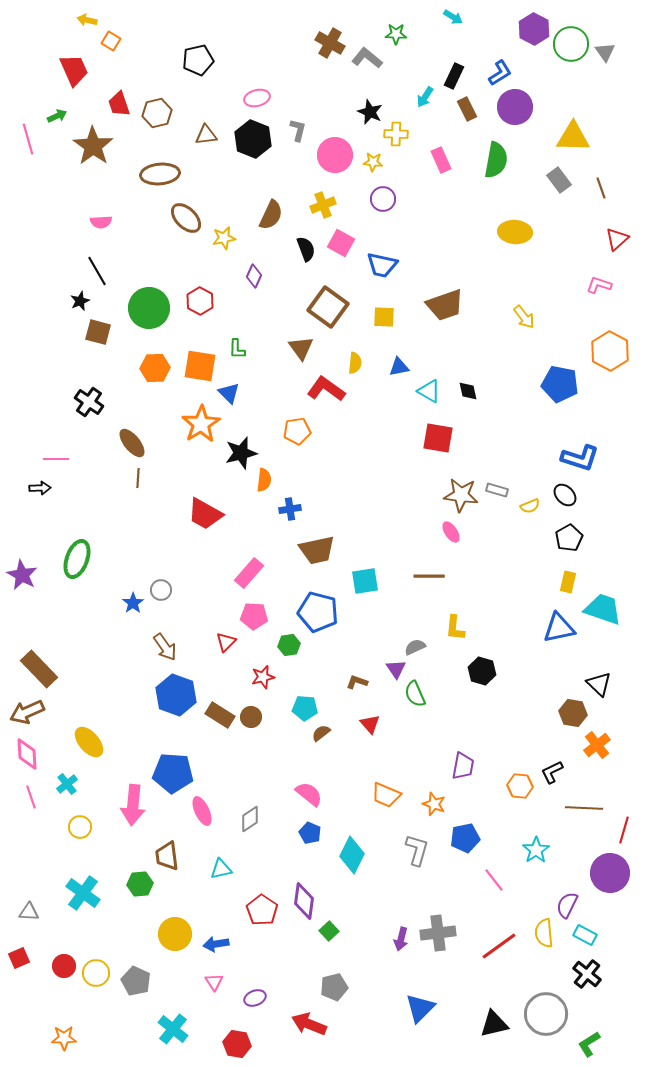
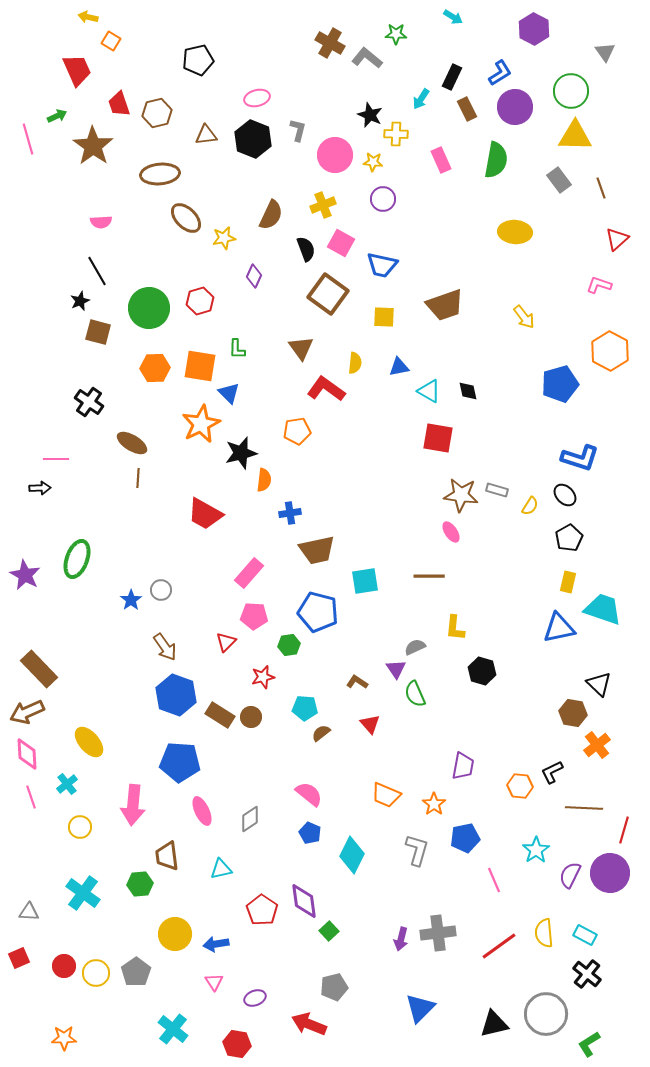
yellow arrow at (87, 20): moved 1 px right, 3 px up
green circle at (571, 44): moved 47 px down
red trapezoid at (74, 70): moved 3 px right
black rectangle at (454, 76): moved 2 px left, 1 px down
cyan arrow at (425, 97): moved 4 px left, 2 px down
black star at (370, 112): moved 3 px down
yellow triangle at (573, 137): moved 2 px right, 1 px up
red hexagon at (200, 301): rotated 16 degrees clockwise
brown square at (328, 307): moved 13 px up
blue pentagon at (560, 384): rotated 27 degrees counterclockwise
orange star at (201, 424): rotated 6 degrees clockwise
brown ellipse at (132, 443): rotated 20 degrees counterclockwise
yellow semicircle at (530, 506): rotated 36 degrees counterclockwise
blue cross at (290, 509): moved 4 px down
purple star at (22, 575): moved 3 px right
blue star at (133, 603): moved 2 px left, 3 px up
brown L-shape at (357, 682): rotated 15 degrees clockwise
blue pentagon at (173, 773): moved 7 px right, 11 px up
orange star at (434, 804): rotated 15 degrees clockwise
pink line at (494, 880): rotated 15 degrees clockwise
purple diamond at (304, 901): rotated 15 degrees counterclockwise
purple semicircle at (567, 905): moved 3 px right, 30 px up
gray pentagon at (136, 981): moved 9 px up; rotated 12 degrees clockwise
